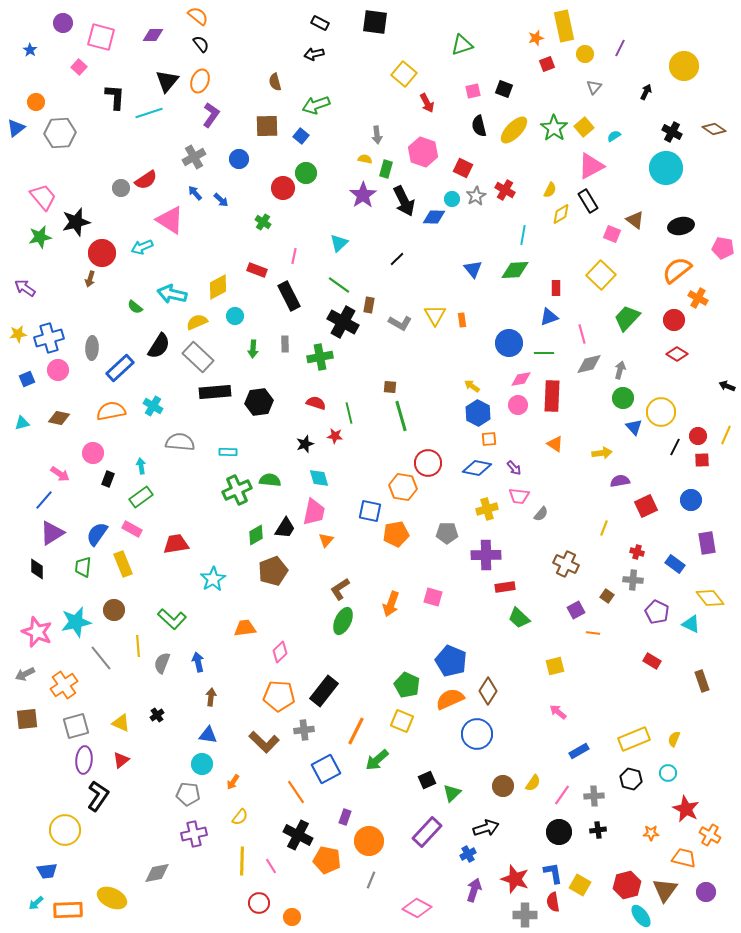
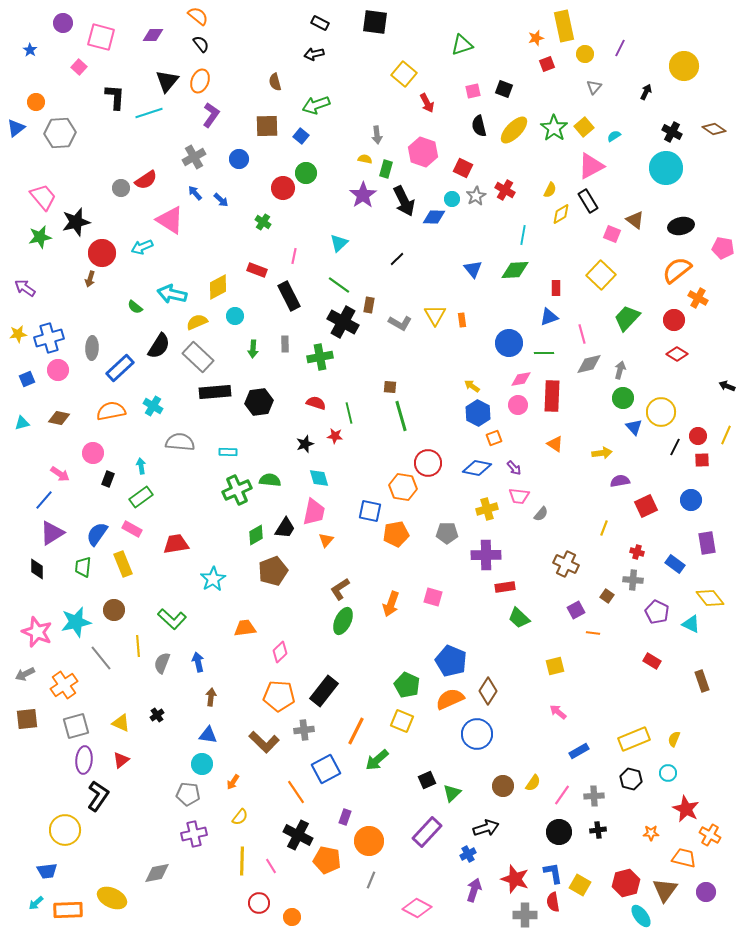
orange square at (489, 439): moved 5 px right, 1 px up; rotated 14 degrees counterclockwise
red hexagon at (627, 885): moved 1 px left, 2 px up
